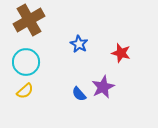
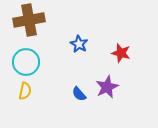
brown cross: rotated 20 degrees clockwise
purple star: moved 4 px right
yellow semicircle: rotated 36 degrees counterclockwise
